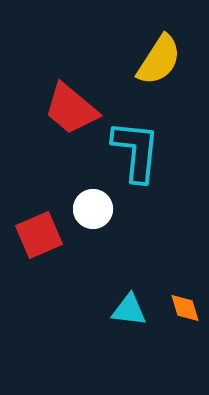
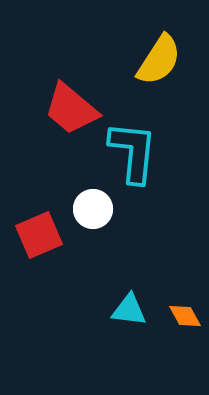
cyan L-shape: moved 3 px left, 1 px down
orange diamond: moved 8 px down; rotated 12 degrees counterclockwise
